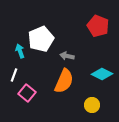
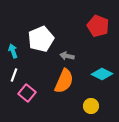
cyan arrow: moved 7 px left
yellow circle: moved 1 px left, 1 px down
